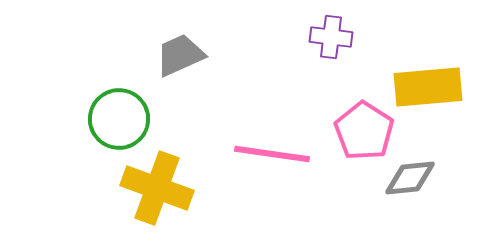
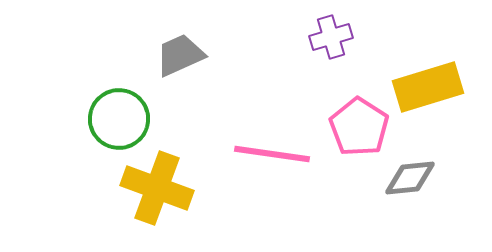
purple cross: rotated 24 degrees counterclockwise
yellow rectangle: rotated 12 degrees counterclockwise
pink pentagon: moved 5 px left, 4 px up
